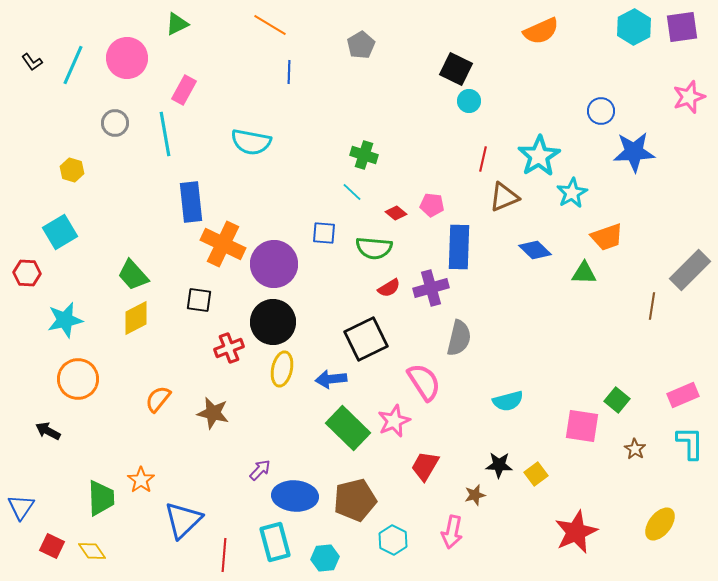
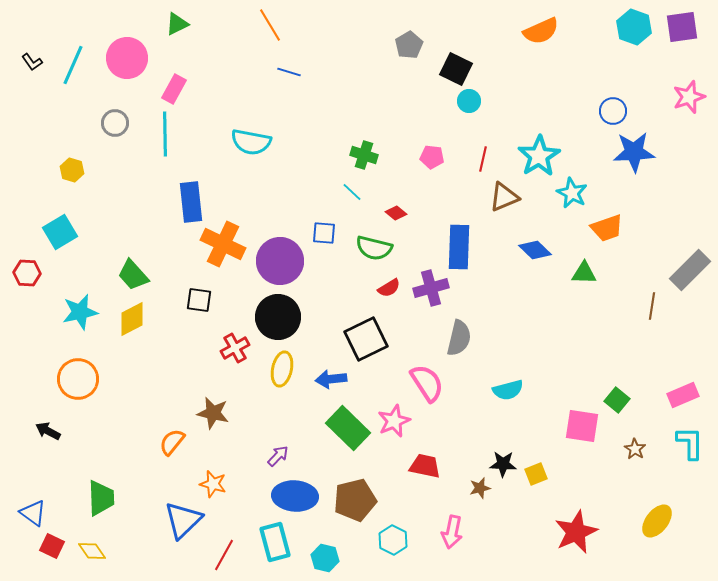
orange line at (270, 25): rotated 28 degrees clockwise
cyan hexagon at (634, 27): rotated 12 degrees counterclockwise
gray pentagon at (361, 45): moved 48 px right
blue line at (289, 72): rotated 75 degrees counterclockwise
pink rectangle at (184, 90): moved 10 px left, 1 px up
blue circle at (601, 111): moved 12 px right
cyan line at (165, 134): rotated 9 degrees clockwise
cyan star at (572, 193): rotated 16 degrees counterclockwise
pink pentagon at (432, 205): moved 48 px up
orange trapezoid at (607, 237): moved 9 px up
green semicircle at (374, 248): rotated 9 degrees clockwise
purple circle at (274, 264): moved 6 px right, 3 px up
yellow diamond at (136, 318): moved 4 px left, 1 px down
cyan star at (65, 320): moved 15 px right, 8 px up
black circle at (273, 322): moved 5 px right, 5 px up
red cross at (229, 348): moved 6 px right; rotated 8 degrees counterclockwise
pink semicircle at (424, 382): moved 3 px right, 1 px down
orange semicircle at (158, 399): moved 14 px right, 43 px down
cyan semicircle at (508, 401): moved 11 px up
black star at (499, 465): moved 4 px right, 1 px up
red trapezoid at (425, 466): rotated 72 degrees clockwise
purple arrow at (260, 470): moved 18 px right, 14 px up
yellow square at (536, 474): rotated 15 degrees clockwise
orange star at (141, 480): moved 72 px right, 4 px down; rotated 20 degrees counterclockwise
brown star at (475, 495): moved 5 px right, 7 px up
blue triangle at (21, 507): moved 12 px right, 6 px down; rotated 28 degrees counterclockwise
yellow ellipse at (660, 524): moved 3 px left, 3 px up
red line at (224, 555): rotated 24 degrees clockwise
cyan hexagon at (325, 558): rotated 20 degrees clockwise
